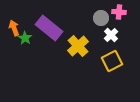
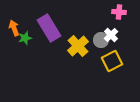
gray circle: moved 22 px down
purple rectangle: rotated 20 degrees clockwise
green star: rotated 24 degrees clockwise
